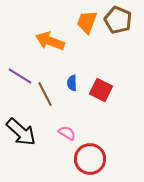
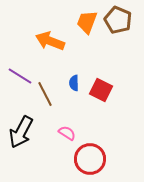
blue semicircle: moved 2 px right
black arrow: rotated 76 degrees clockwise
